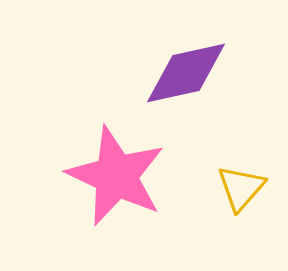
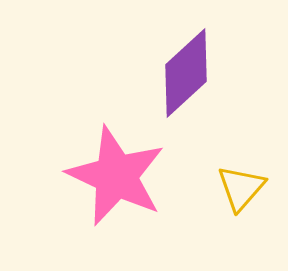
purple diamond: rotated 30 degrees counterclockwise
